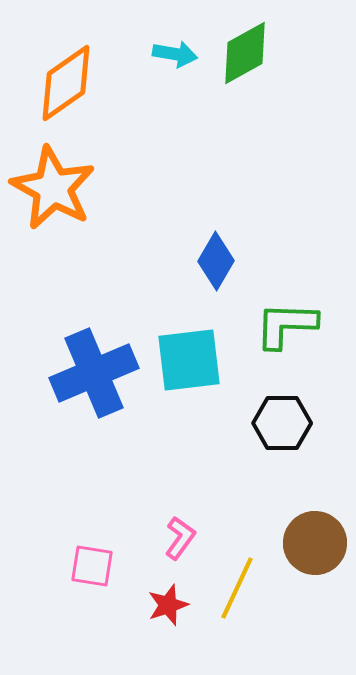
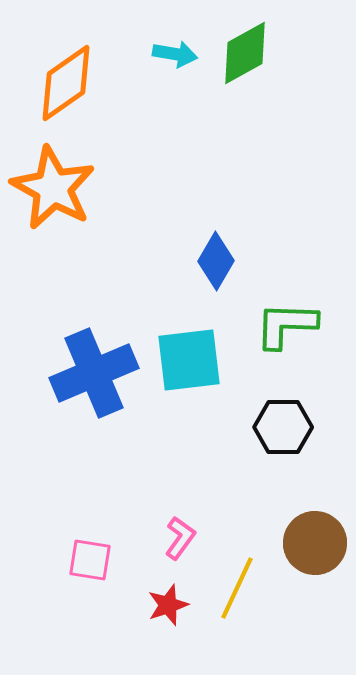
black hexagon: moved 1 px right, 4 px down
pink square: moved 2 px left, 6 px up
